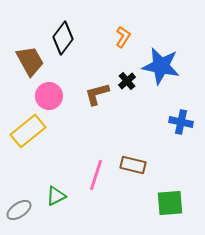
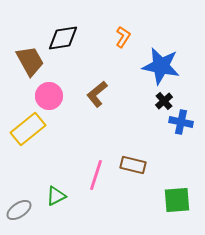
black diamond: rotated 44 degrees clockwise
black cross: moved 37 px right, 20 px down
brown L-shape: rotated 24 degrees counterclockwise
yellow rectangle: moved 2 px up
green square: moved 7 px right, 3 px up
